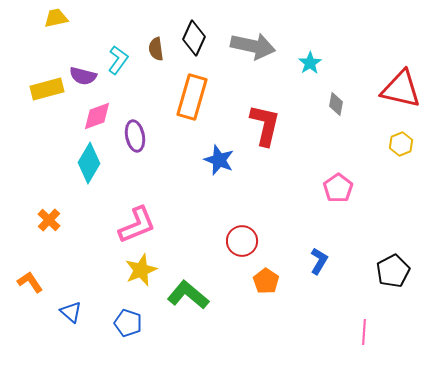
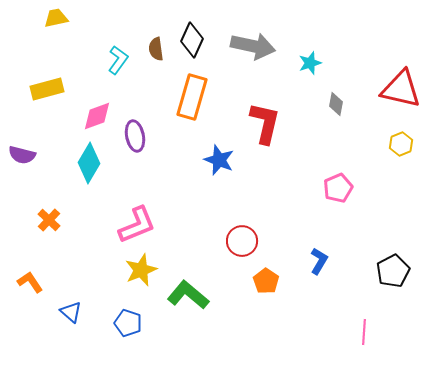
black diamond: moved 2 px left, 2 px down
cyan star: rotated 15 degrees clockwise
purple semicircle: moved 61 px left, 79 px down
red L-shape: moved 2 px up
pink pentagon: rotated 12 degrees clockwise
